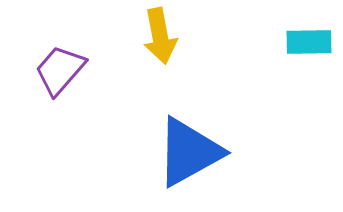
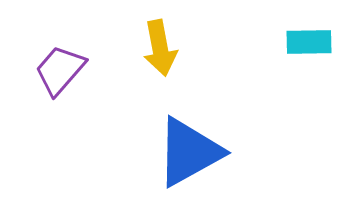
yellow arrow: moved 12 px down
